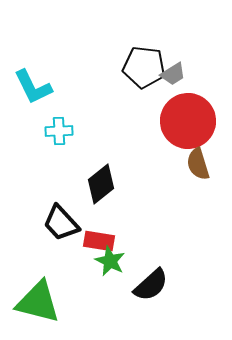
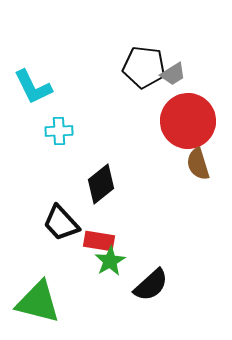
green star: rotated 16 degrees clockwise
